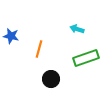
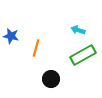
cyan arrow: moved 1 px right, 1 px down
orange line: moved 3 px left, 1 px up
green rectangle: moved 3 px left, 3 px up; rotated 10 degrees counterclockwise
